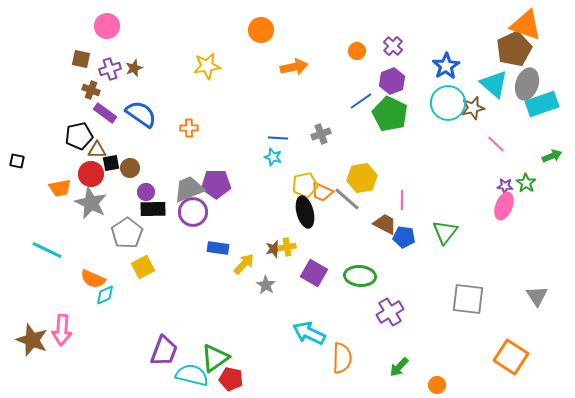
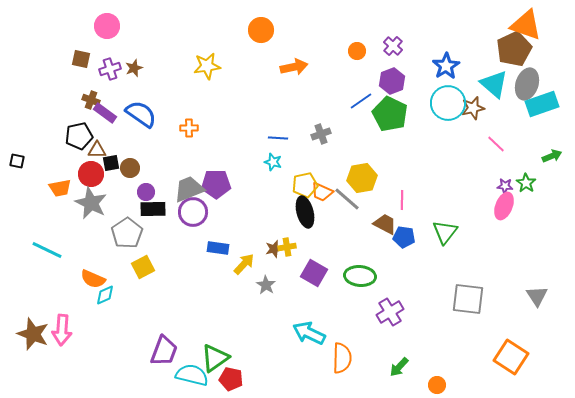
brown cross at (91, 90): moved 10 px down
cyan star at (273, 157): moved 5 px down
brown star at (32, 340): moved 1 px right, 6 px up
